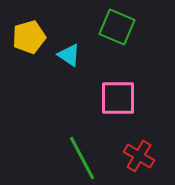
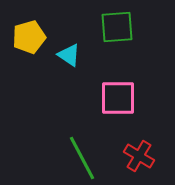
green square: rotated 27 degrees counterclockwise
